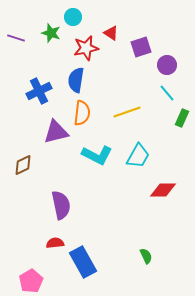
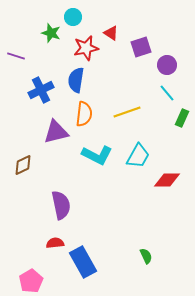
purple line: moved 18 px down
blue cross: moved 2 px right, 1 px up
orange semicircle: moved 2 px right, 1 px down
red diamond: moved 4 px right, 10 px up
